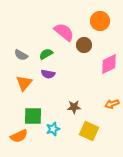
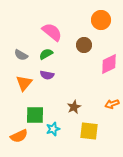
orange circle: moved 1 px right, 1 px up
pink semicircle: moved 12 px left
purple semicircle: moved 1 px left, 1 px down
brown star: rotated 24 degrees counterclockwise
green square: moved 2 px right, 1 px up
yellow square: rotated 18 degrees counterclockwise
